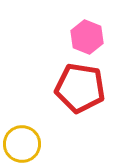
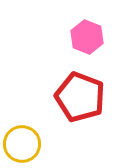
red pentagon: moved 9 px down; rotated 12 degrees clockwise
